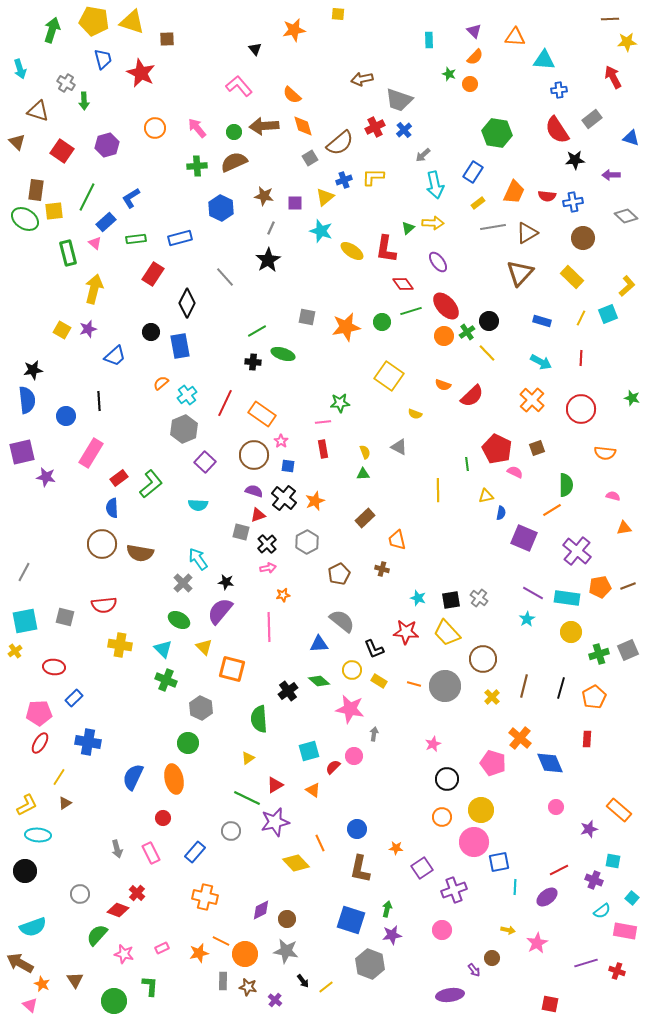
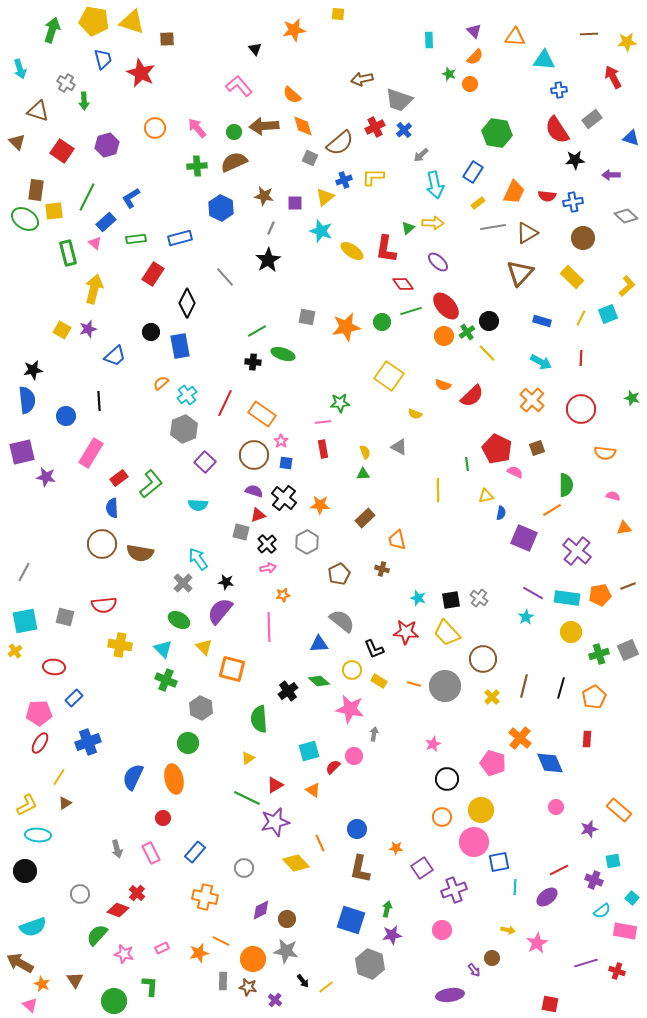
brown line at (610, 19): moved 21 px left, 15 px down
gray arrow at (423, 155): moved 2 px left
gray square at (310, 158): rotated 35 degrees counterclockwise
purple ellipse at (438, 262): rotated 10 degrees counterclockwise
blue square at (288, 466): moved 2 px left, 3 px up
orange star at (315, 501): moved 5 px right, 4 px down; rotated 24 degrees clockwise
orange pentagon at (600, 587): moved 8 px down
cyan star at (527, 619): moved 1 px left, 2 px up
blue cross at (88, 742): rotated 30 degrees counterclockwise
gray circle at (231, 831): moved 13 px right, 37 px down
cyan square at (613, 861): rotated 21 degrees counterclockwise
orange circle at (245, 954): moved 8 px right, 5 px down
